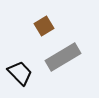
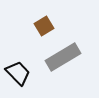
black trapezoid: moved 2 px left
